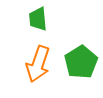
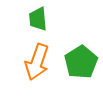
orange arrow: moved 1 px left, 2 px up
